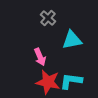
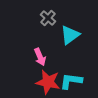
cyan triangle: moved 2 px left, 5 px up; rotated 25 degrees counterclockwise
